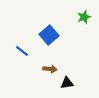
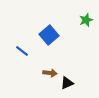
green star: moved 2 px right, 3 px down
brown arrow: moved 4 px down
black triangle: rotated 16 degrees counterclockwise
